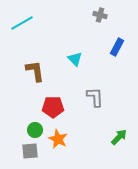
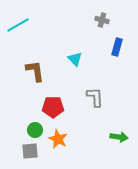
gray cross: moved 2 px right, 5 px down
cyan line: moved 4 px left, 2 px down
blue rectangle: rotated 12 degrees counterclockwise
green arrow: rotated 54 degrees clockwise
